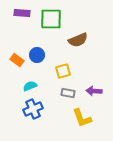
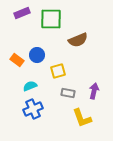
purple rectangle: rotated 28 degrees counterclockwise
yellow square: moved 5 px left
purple arrow: rotated 98 degrees clockwise
